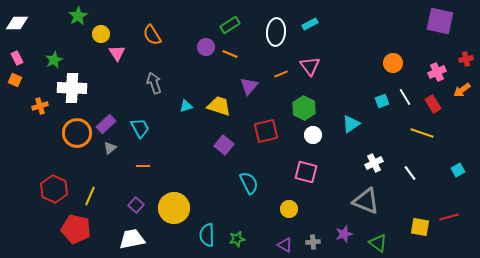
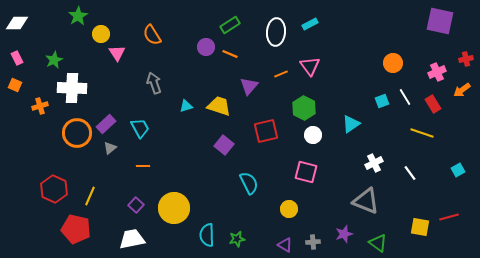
orange square at (15, 80): moved 5 px down
